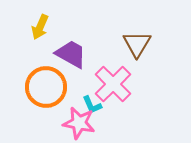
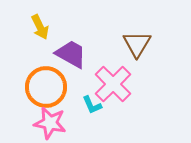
yellow arrow: rotated 50 degrees counterclockwise
pink star: moved 29 px left
